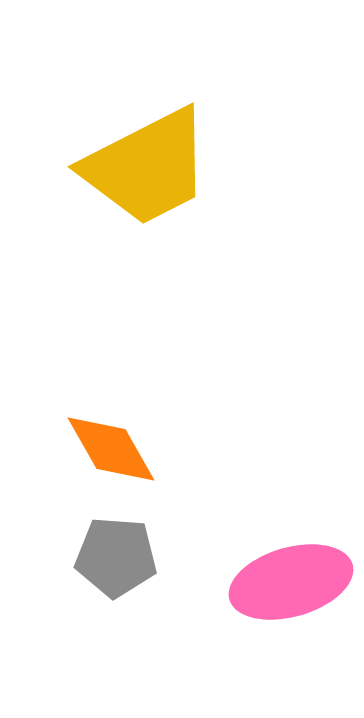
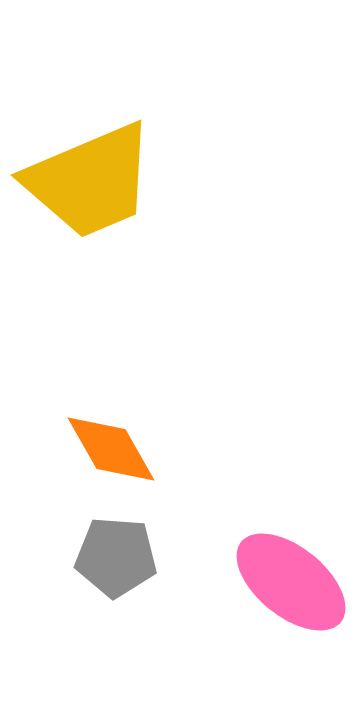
yellow trapezoid: moved 57 px left, 14 px down; rotated 4 degrees clockwise
pink ellipse: rotated 55 degrees clockwise
